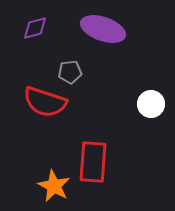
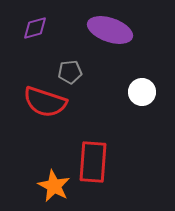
purple ellipse: moved 7 px right, 1 px down
white circle: moved 9 px left, 12 px up
